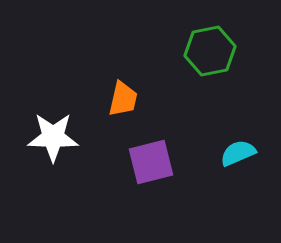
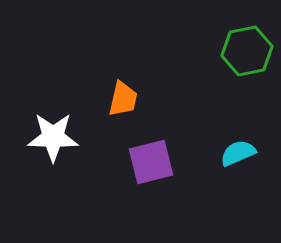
green hexagon: moved 37 px right
